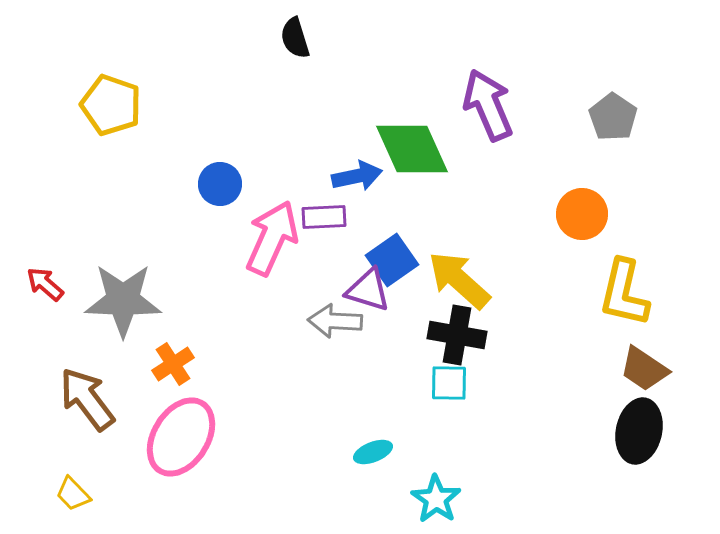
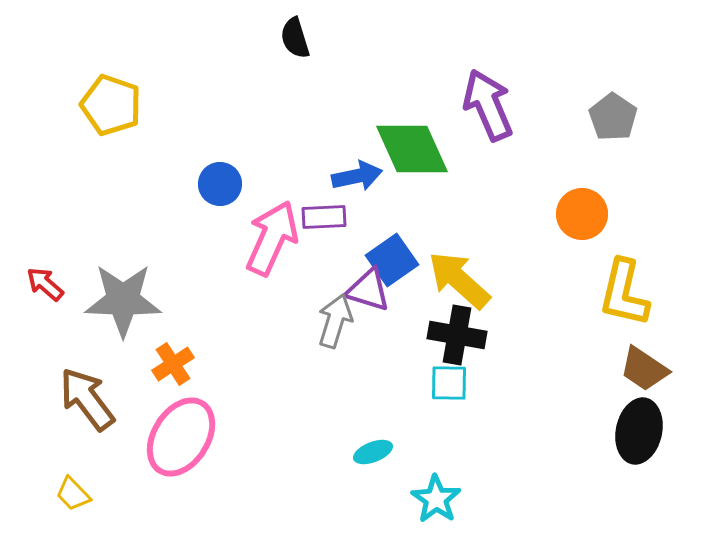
gray arrow: rotated 104 degrees clockwise
